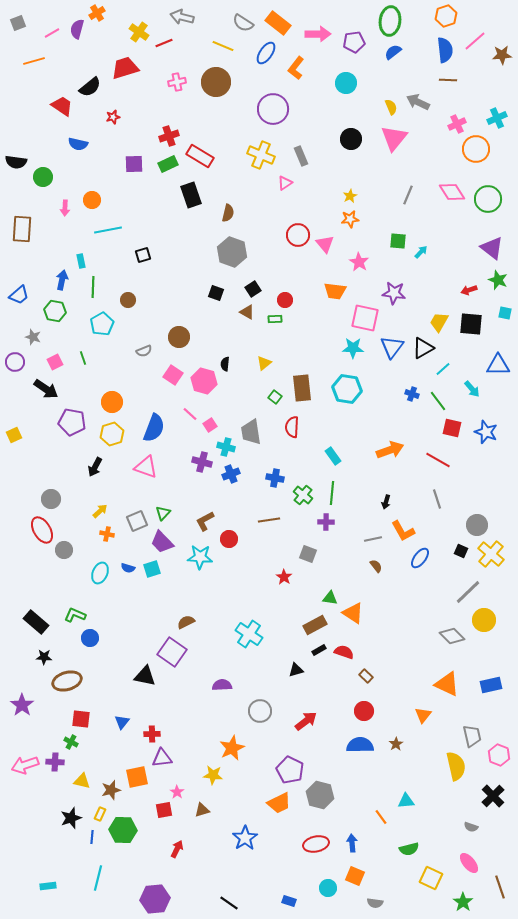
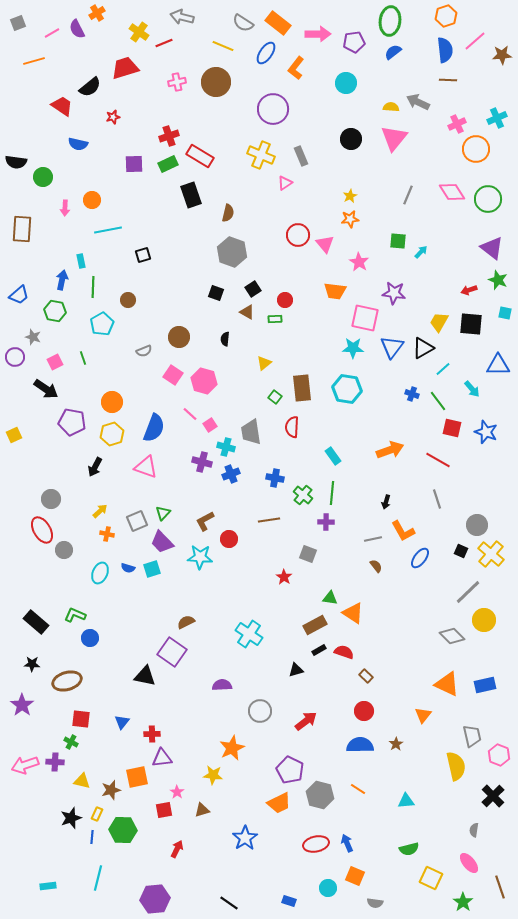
purple semicircle at (77, 29): rotated 42 degrees counterclockwise
yellow semicircle at (391, 107): rotated 63 degrees counterclockwise
purple circle at (15, 362): moved 5 px up
black semicircle at (225, 364): moved 25 px up
black star at (44, 657): moved 12 px left, 7 px down
blue rectangle at (491, 685): moved 6 px left
yellow rectangle at (100, 814): moved 3 px left
orange line at (381, 817): moved 23 px left, 28 px up; rotated 21 degrees counterclockwise
gray semicircle at (471, 827): moved 3 px right, 3 px down; rotated 80 degrees clockwise
blue arrow at (352, 843): moved 5 px left; rotated 18 degrees counterclockwise
